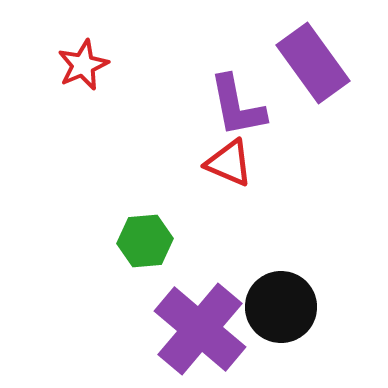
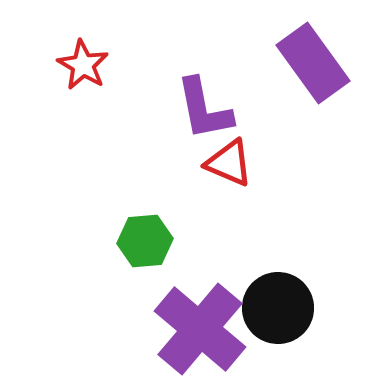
red star: rotated 18 degrees counterclockwise
purple L-shape: moved 33 px left, 3 px down
black circle: moved 3 px left, 1 px down
